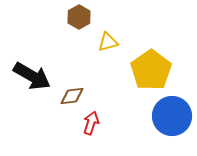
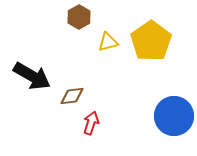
yellow pentagon: moved 29 px up
blue circle: moved 2 px right
